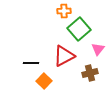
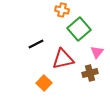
orange cross: moved 2 px left, 1 px up; rotated 16 degrees clockwise
pink triangle: moved 1 px left, 3 px down
red triangle: moved 1 px left, 3 px down; rotated 15 degrees clockwise
black line: moved 5 px right, 19 px up; rotated 28 degrees counterclockwise
orange square: moved 2 px down
